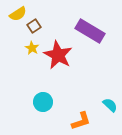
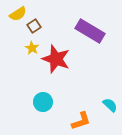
red star: moved 2 px left, 4 px down; rotated 8 degrees counterclockwise
